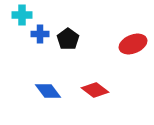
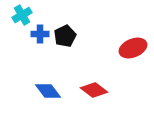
cyan cross: rotated 30 degrees counterclockwise
black pentagon: moved 3 px left, 3 px up; rotated 10 degrees clockwise
red ellipse: moved 4 px down
red diamond: moved 1 px left
